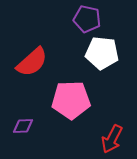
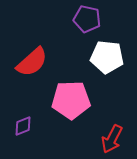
white pentagon: moved 5 px right, 4 px down
purple diamond: rotated 20 degrees counterclockwise
